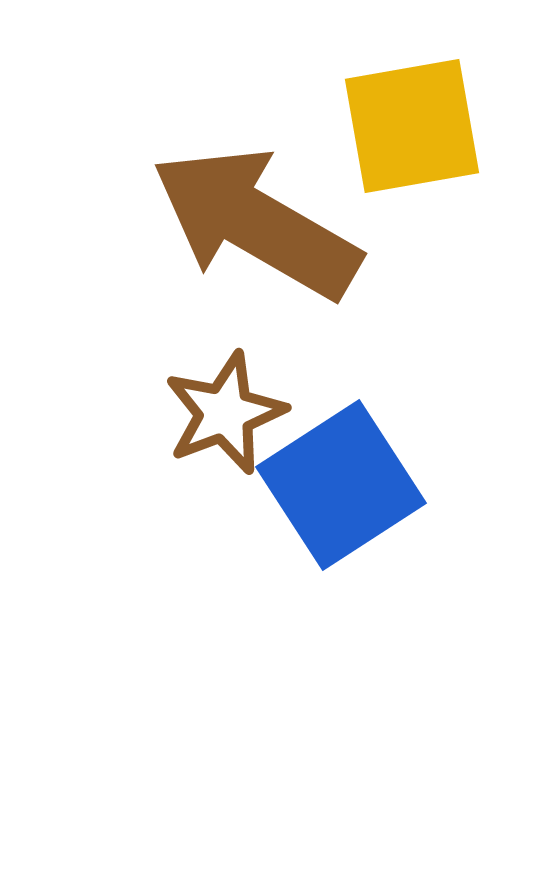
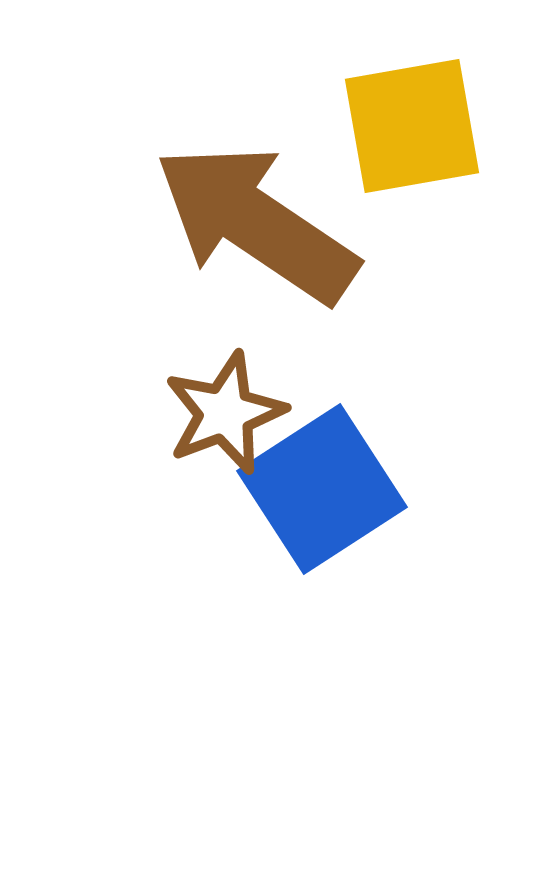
brown arrow: rotated 4 degrees clockwise
blue square: moved 19 px left, 4 px down
